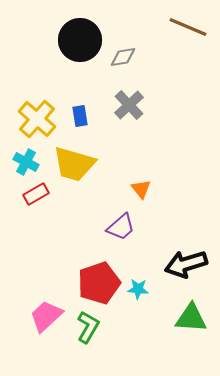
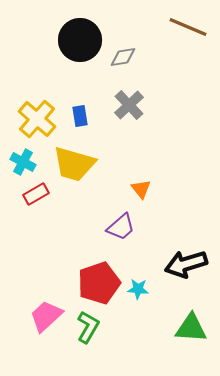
cyan cross: moved 3 px left
green triangle: moved 10 px down
